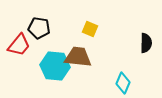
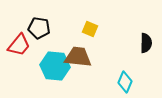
cyan diamond: moved 2 px right, 1 px up
